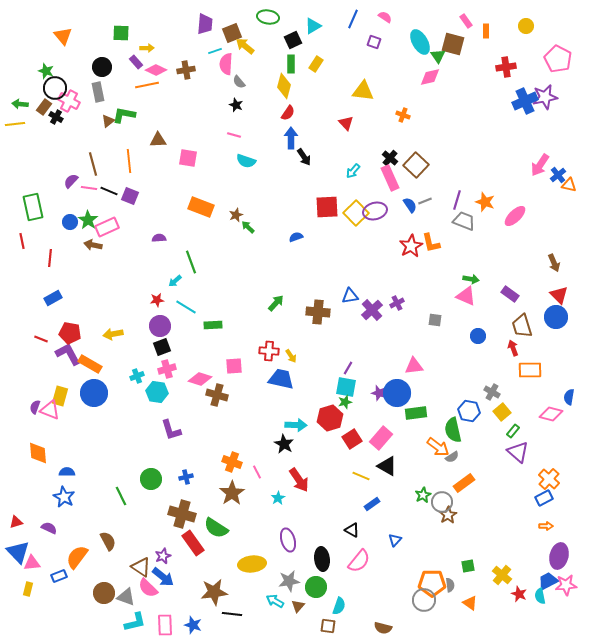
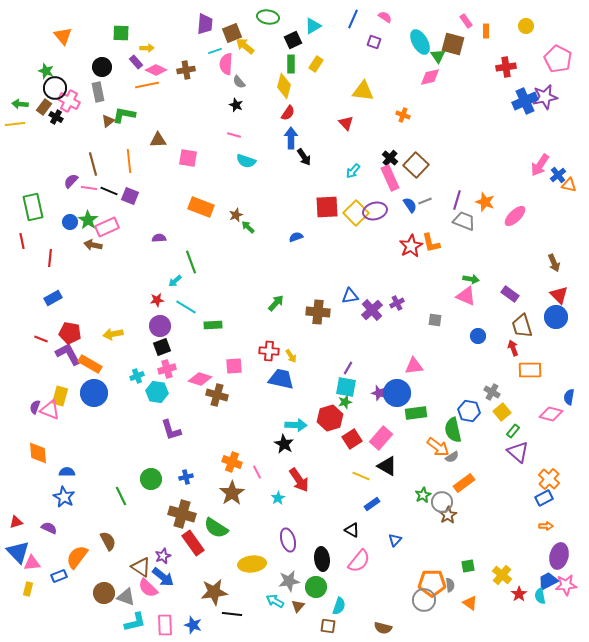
red star at (519, 594): rotated 14 degrees clockwise
